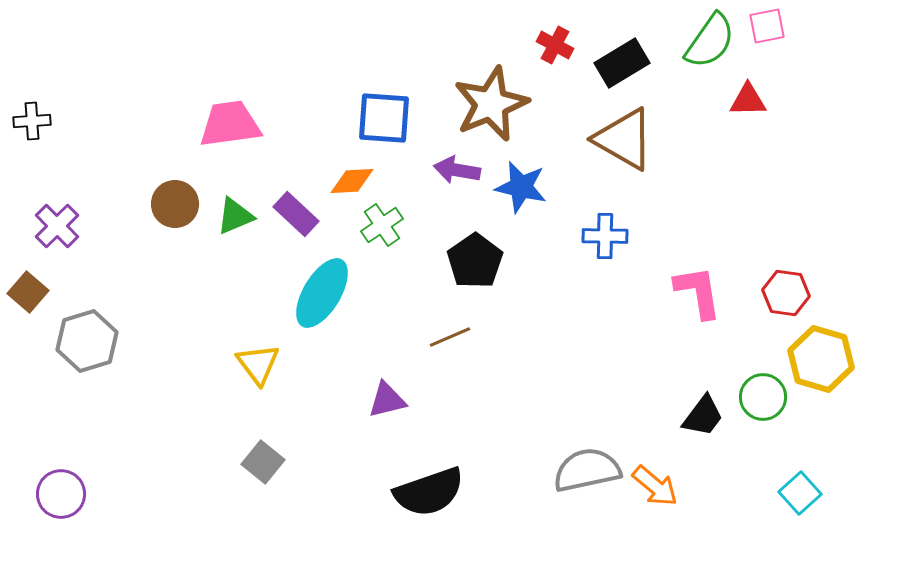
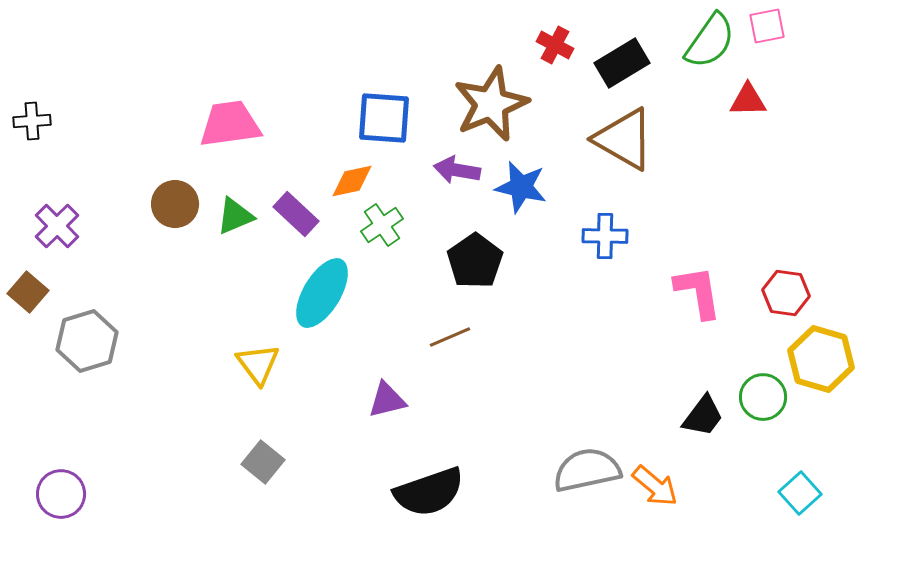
orange diamond: rotated 9 degrees counterclockwise
